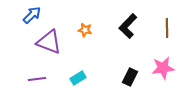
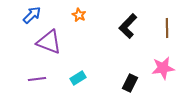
orange star: moved 6 px left, 15 px up; rotated 16 degrees clockwise
black rectangle: moved 6 px down
